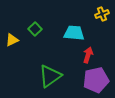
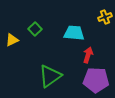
yellow cross: moved 3 px right, 3 px down
purple pentagon: rotated 15 degrees clockwise
